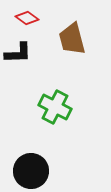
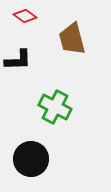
red diamond: moved 2 px left, 2 px up
black L-shape: moved 7 px down
black circle: moved 12 px up
